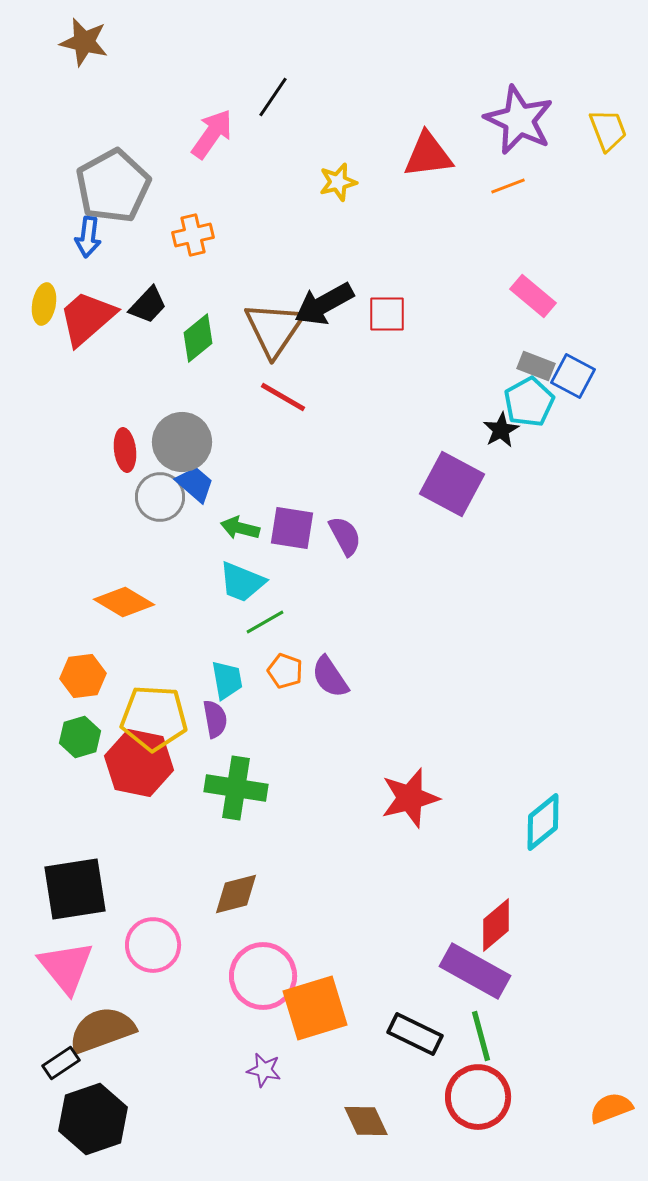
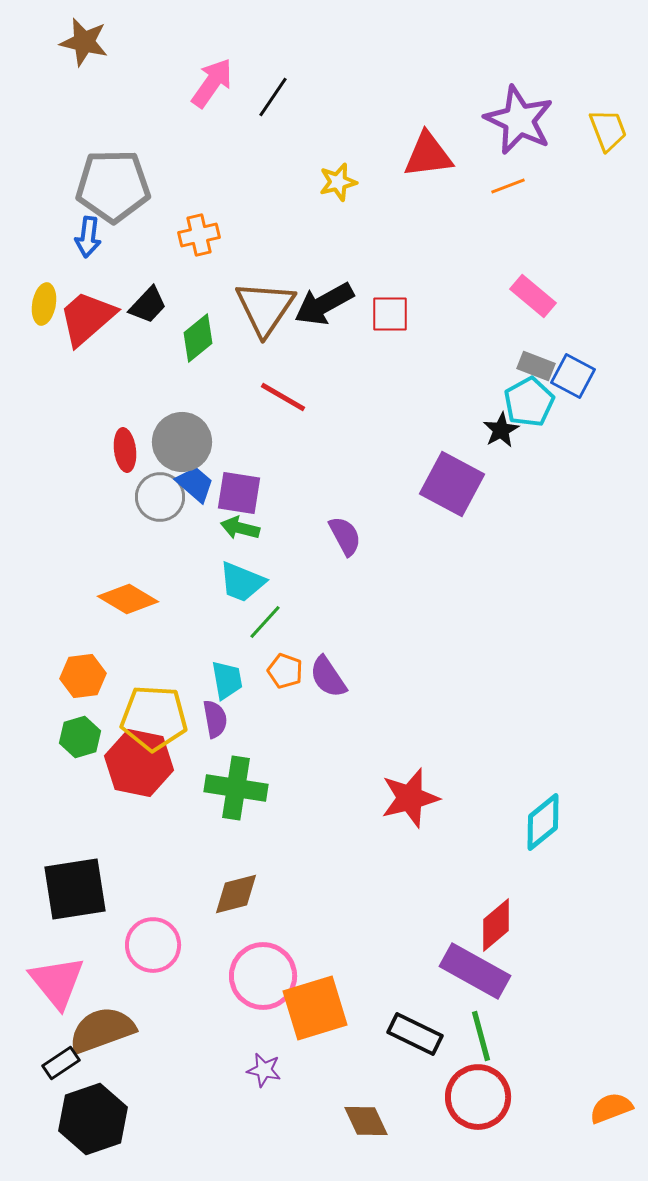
pink arrow at (212, 134): moved 51 px up
gray pentagon at (113, 186): rotated 28 degrees clockwise
orange cross at (193, 235): moved 6 px right
red square at (387, 314): moved 3 px right
brown triangle at (274, 329): moved 9 px left, 21 px up
purple square at (292, 528): moved 53 px left, 35 px up
orange diamond at (124, 602): moved 4 px right, 3 px up
green line at (265, 622): rotated 18 degrees counterclockwise
purple semicircle at (330, 677): moved 2 px left
pink triangle at (66, 967): moved 9 px left, 15 px down
